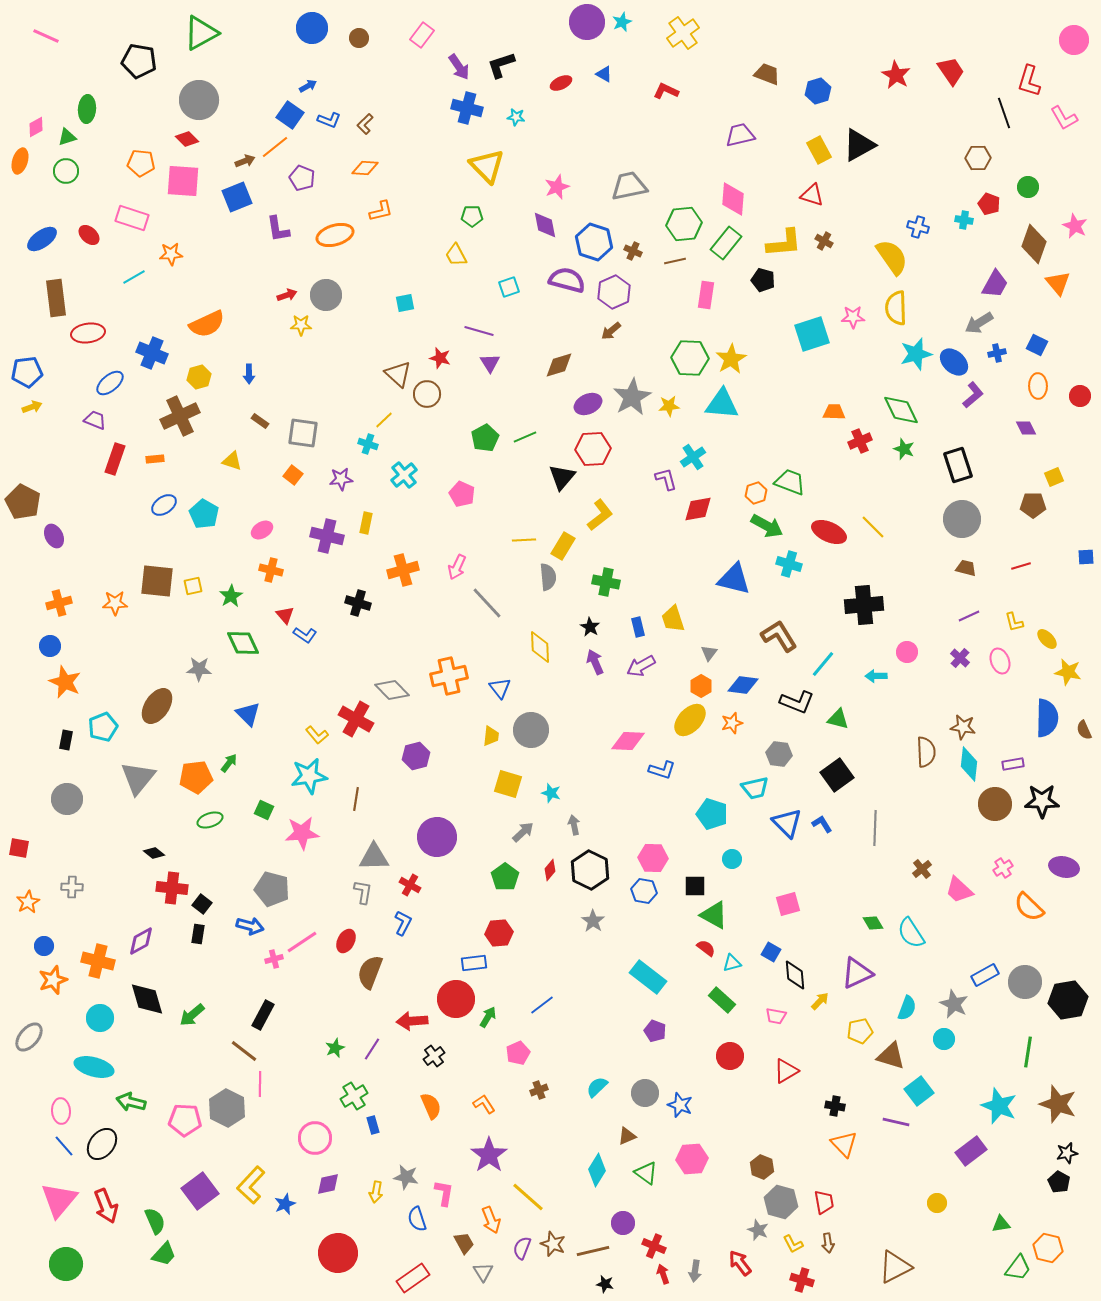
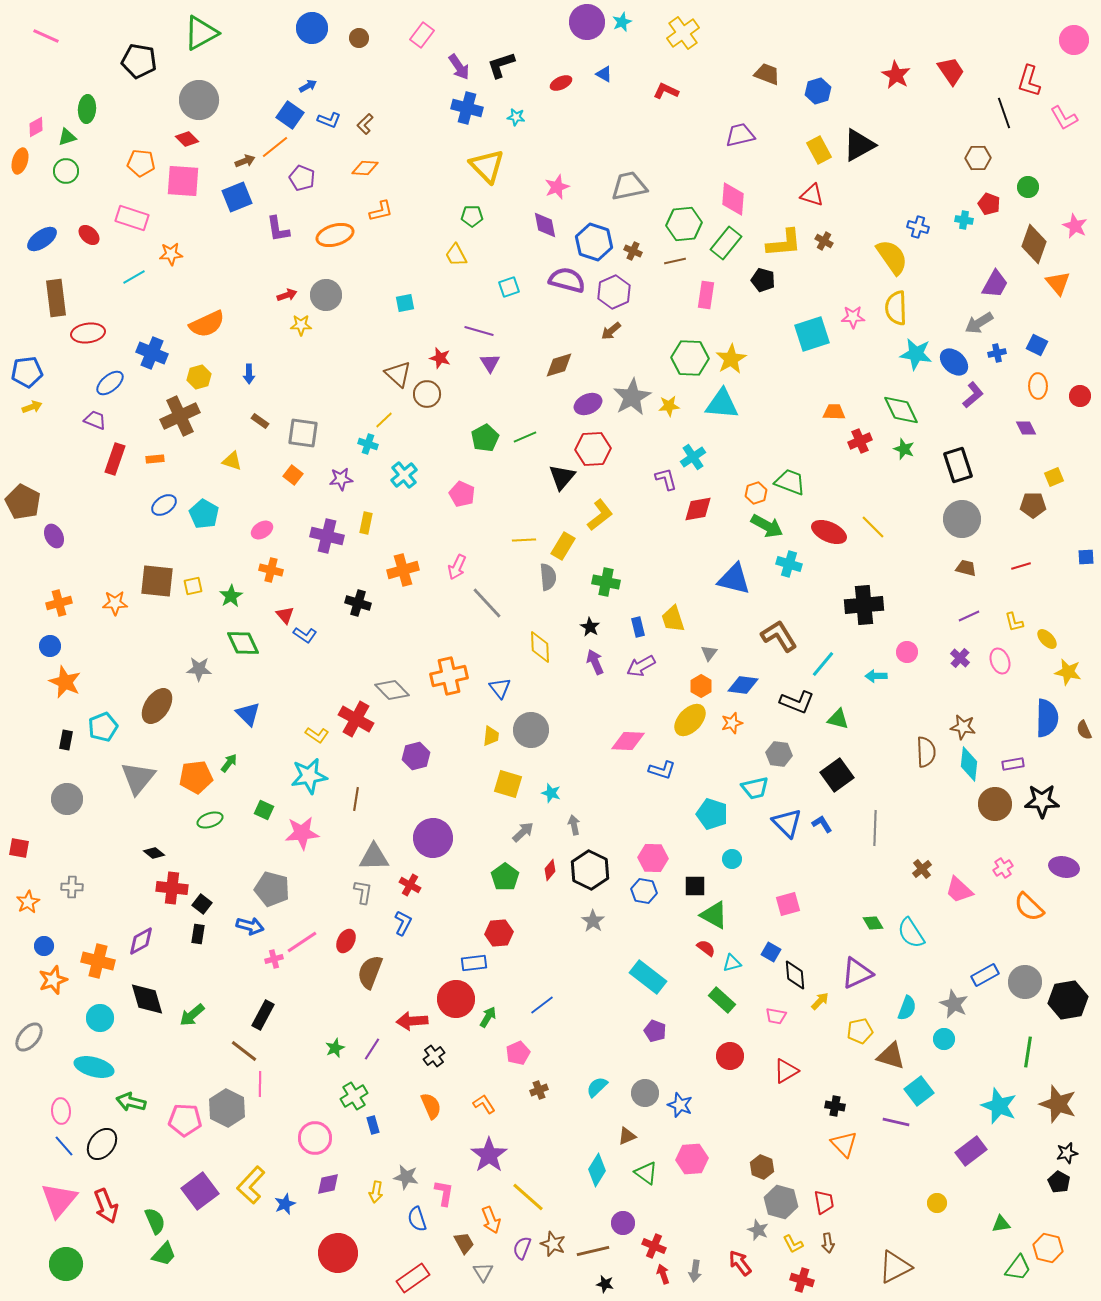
cyan star at (916, 354): rotated 24 degrees clockwise
yellow L-shape at (317, 735): rotated 15 degrees counterclockwise
purple circle at (437, 837): moved 4 px left, 1 px down
